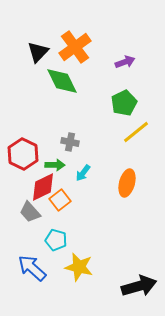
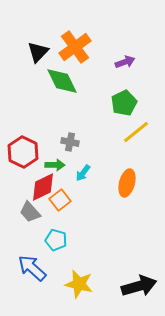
red hexagon: moved 2 px up
yellow star: moved 17 px down
